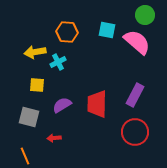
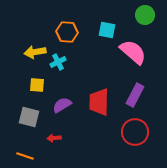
pink semicircle: moved 4 px left, 10 px down
red trapezoid: moved 2 px right, 2 px up
orange line: rotated 48 degrees counterclockwise
